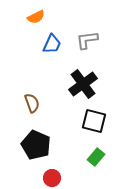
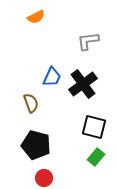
gray L-shape: moved 1 px right, 1 px down
blue trapezoid: moved 33 px down
brown semicircle: moved 1 px left
black square: moved 6 px down
black pentagon: rotated 8 degrees counterclockwise
red circle: moved 8 px left
